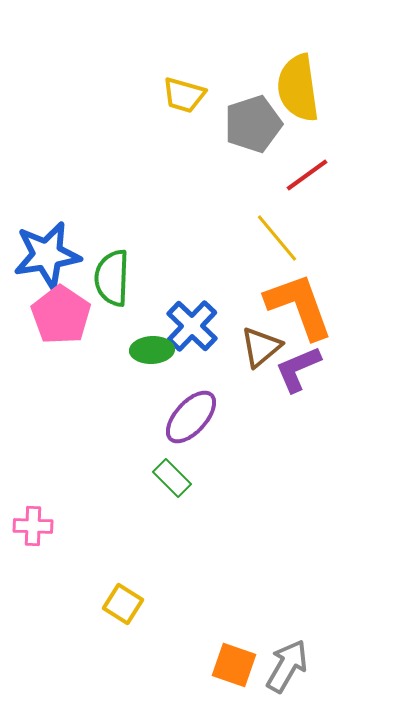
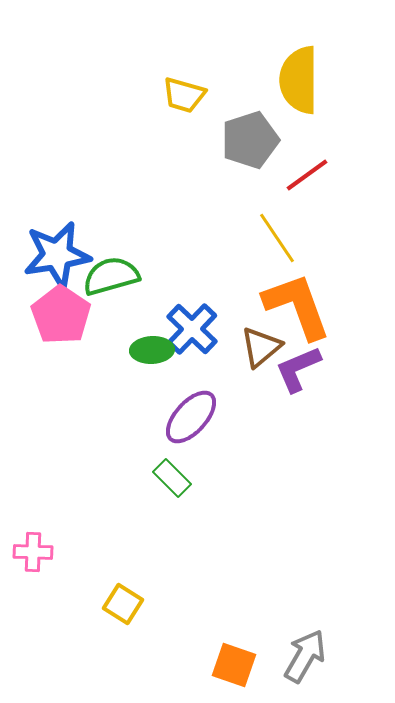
yellow semicircle: moved 1 px right, 8 px up; rotated 8 degrees clockwise
gray pentagon: moved 3 px left, 16 px down
yellow line: rotated 6 degrees clockwise
blue star: moved 10 px right
green semicircle: moved 1 px left, 2 px up; rotated 72 degrees clockwise
orange L-shape: moved 2 px left
blue cross: moved 3 px down
pink cross: moved 26 px down
gray arrow: moved 18 px right, 10 px up
